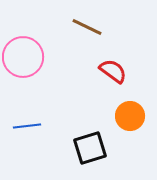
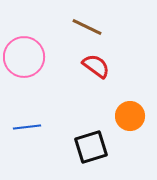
pink circle: moved 1 px right
red semicircle: moved 17 px left, 5 px up
blue line: moved 1 px down
black square: moved 1 px right, 1 px up
